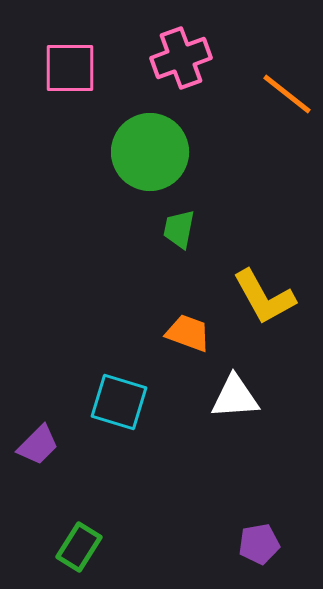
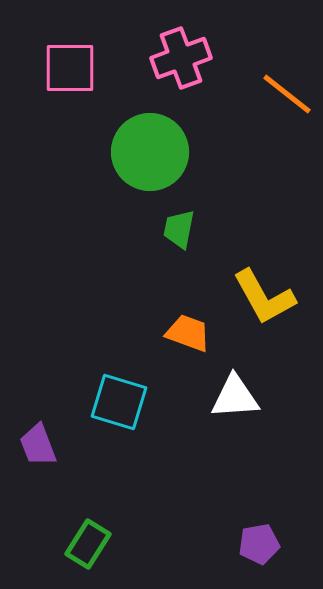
purple trapezoid: rotated 114 degrees clockwise
green rectangle: moved 9 px right, 3 px up
